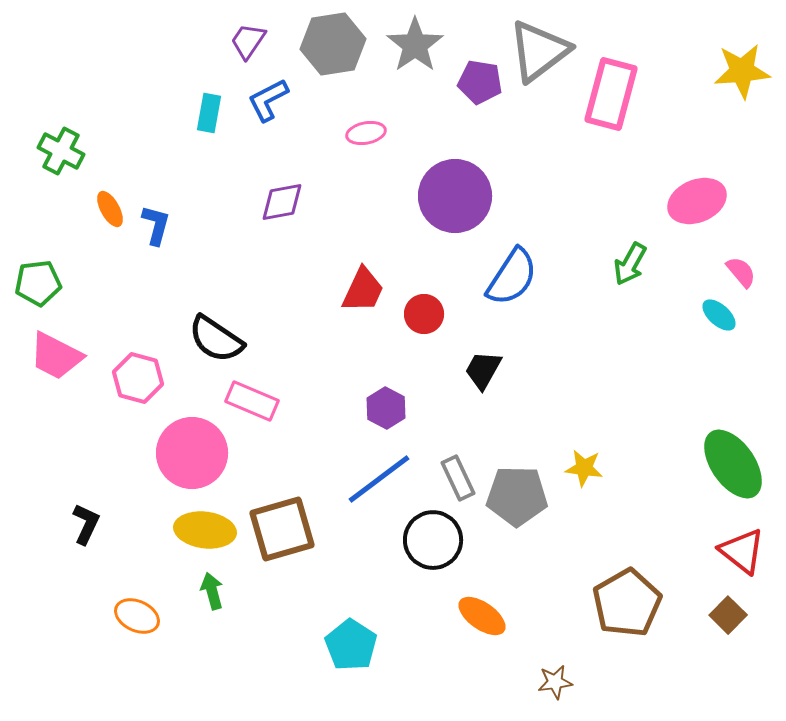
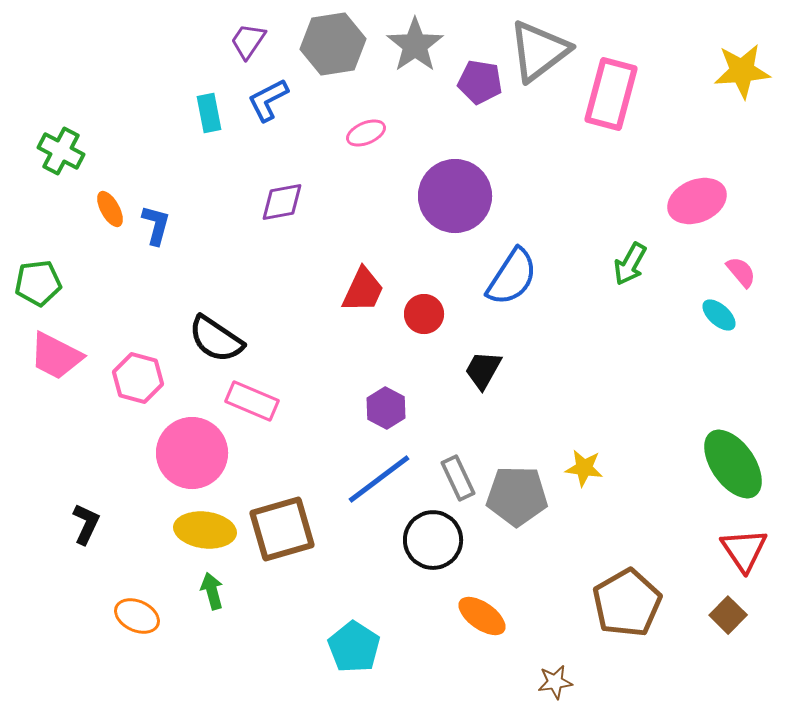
cyan rectangle at (209, 113): rotated 21 degrees counterclockwise
pink ellipse at (366, 133): rotated 12 degrees counterclockwise
red triangle at (742, 551): moved 2 px right, 1 px up; rotated 18 degrees clockwise
cyan pentagon at (351, 645): moved 3 px right, 2 px down
